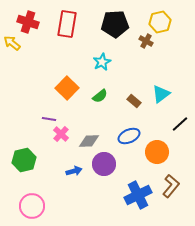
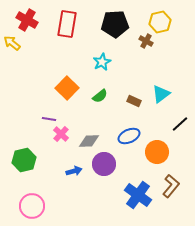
red cross: moved 1 px left, 2 px up; rotated 10 degrees clockwise
brown rectangle: rotated 16 degrees counterclockwise
blue cross: rotated 28 degrees counterclockwise
